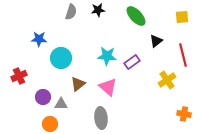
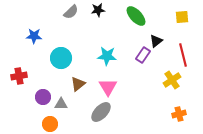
gray semicircle: rotated 28 degrees clockwise
blue star: moved 5 px left, 3 px up
purple rectangle: moved 11 px right, 7 px up; rotated 21 degrees counterclockwise
red cross: rotated 14 degrees clockwise
yellow cross: moved 5 px right
pink triangle: rotated 18 degrees clockwise
orange cross: moved 5 px left; rotated 24 degrees counterclockwise
gray ellipse: moved 6 px up; rotated 50 degrees clockwise
